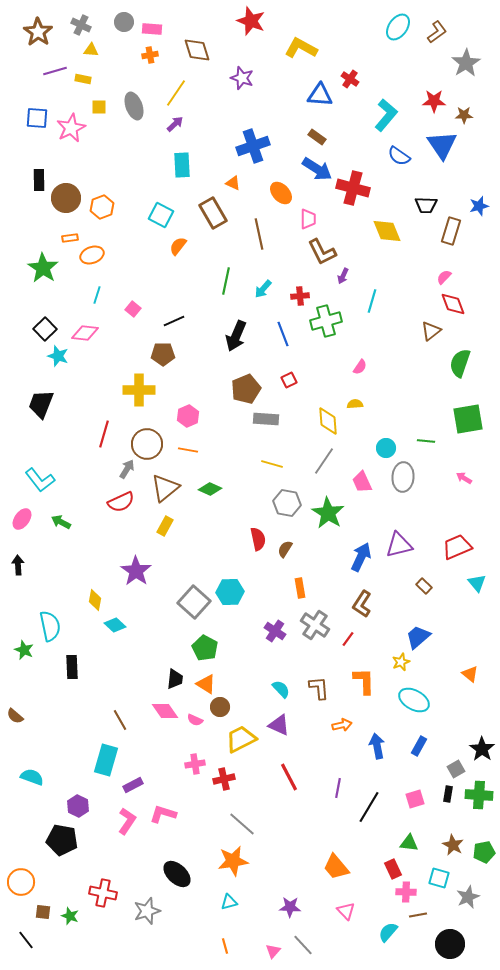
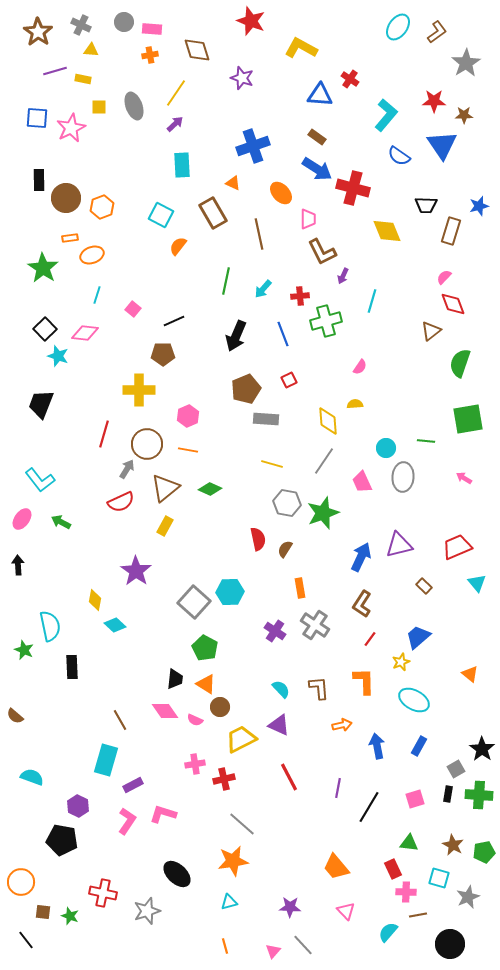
green star at (328, 513): moved 5 px left; rotated 20 degrees clockwise
red line at (348, 639): moved 22 px right
